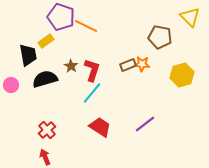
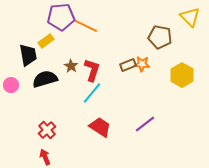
purple pentagon: rotated 24 degrees counterclockwise
yellow hexagon: rotated 15 degrees counterclockwise
